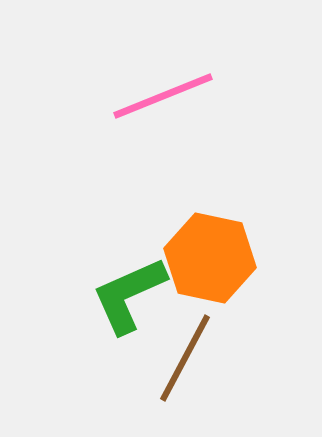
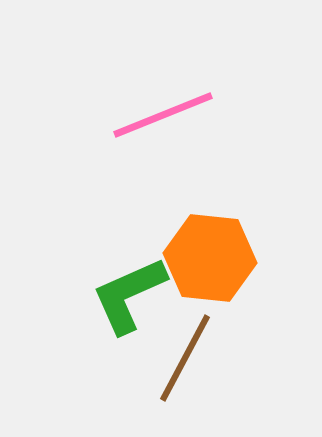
pink line: moved 19 px down
orange hexagon: rotated 6 degrees counterclockwise
